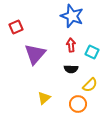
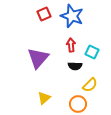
red square: moved 28 px right, 13 px up
purple triangle: moved 3 px right, 4 px down
black semicircle: moved 4 px right, 3 px up
